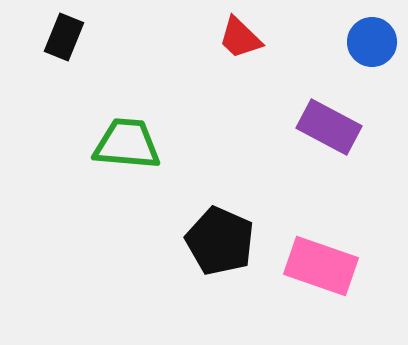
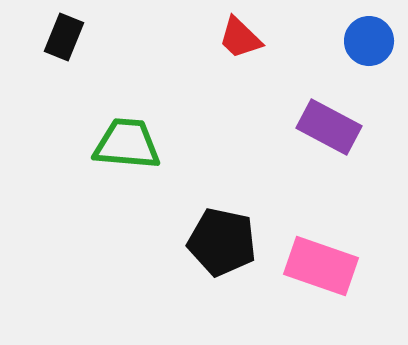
blue circle: moved 3 px left, 1 px up
black pentagon: moved 2 px right, 1 px down; rotated 12 degrees counterclockwise
